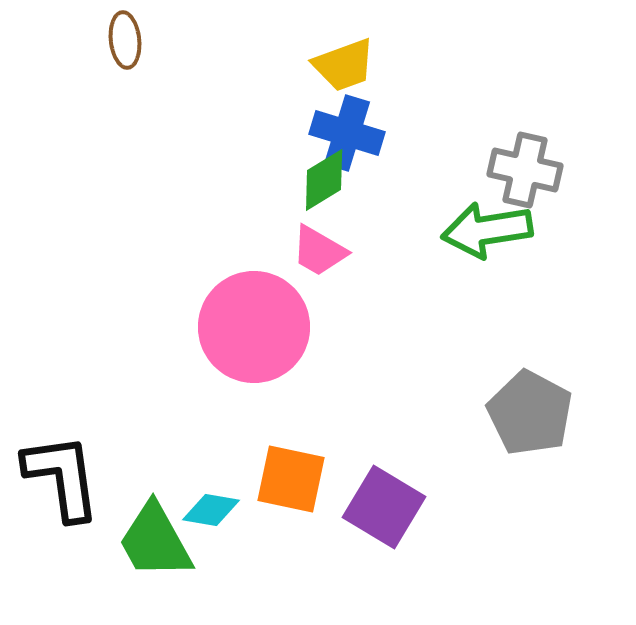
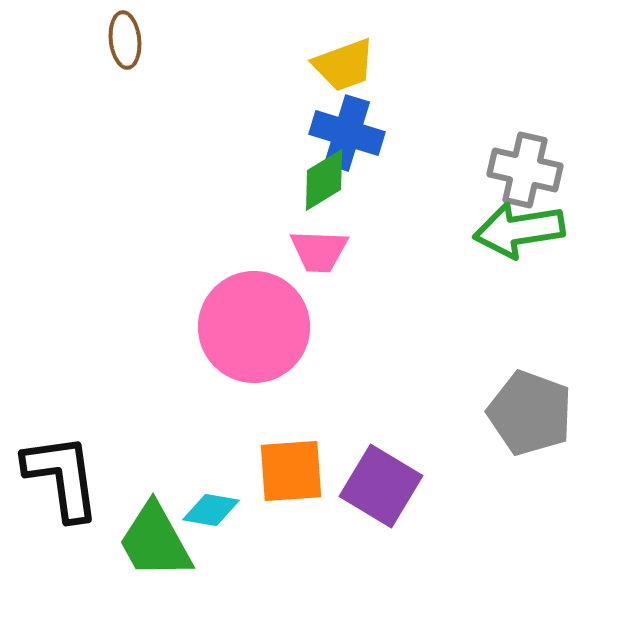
green arrow: moved 32 px right
pink trapezoid: rotated 28 degrees counterclockwise
gray pentagon: rotated 8 degrees counterclockwise
orange square: moved 8 px up; rotated 16 degrees counterclockwise
purple square: moved 3 px left, 21 px up
